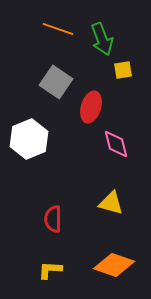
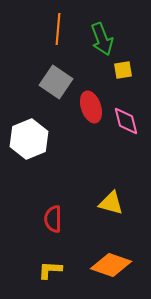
orange line: rotated 76 degrees clockwise
red ellipse: rotated 36 degrees counterclockwise
pink diamond: moved 10 px right, 23 px up
orange diamond: moved 3 px left
